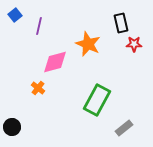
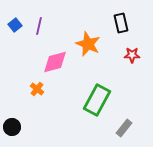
blue square: moved 10 px down
red star: moved 2 px left, 11 px down
orange cross: moved 1 px left, 1 px down
gray rectangle: rotated 12 degrees counterclockwise
